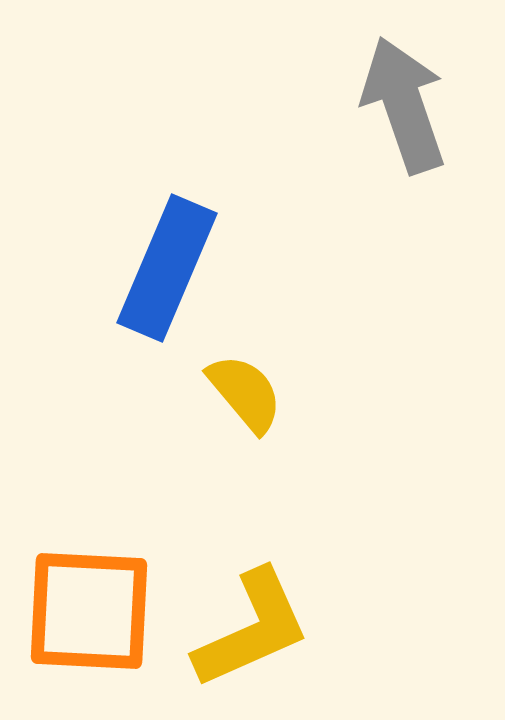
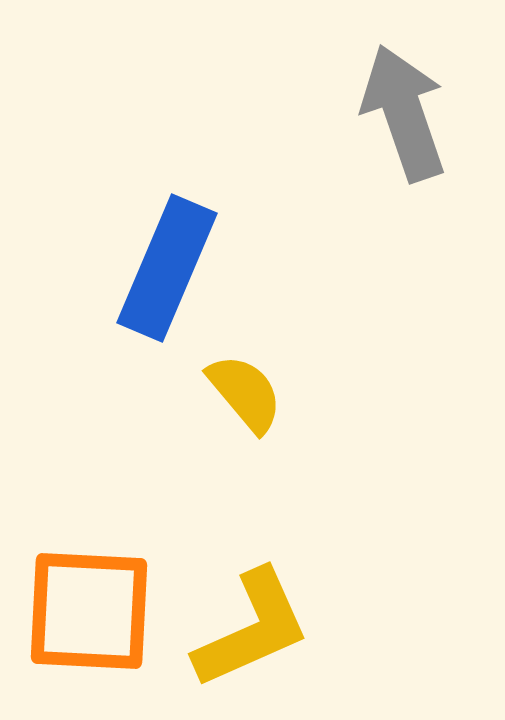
gray arrow: moved 8 px down
